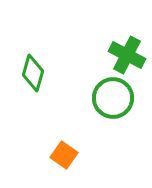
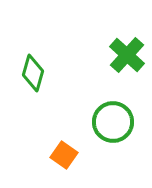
green cross: rotated 15 degrees clockwise
green circle: moved 24 px down
